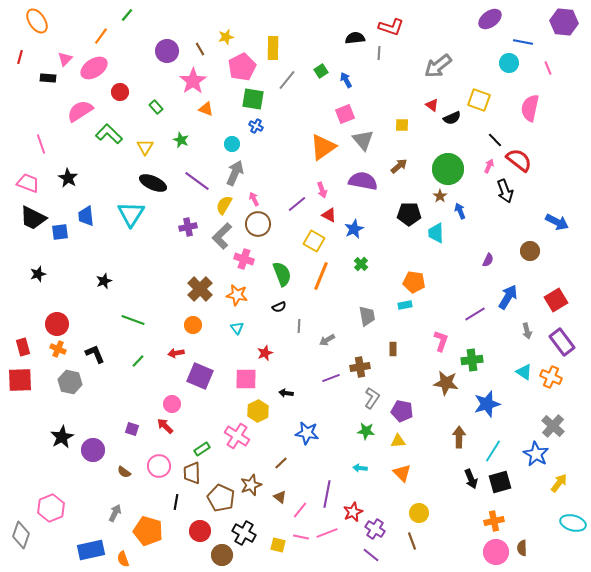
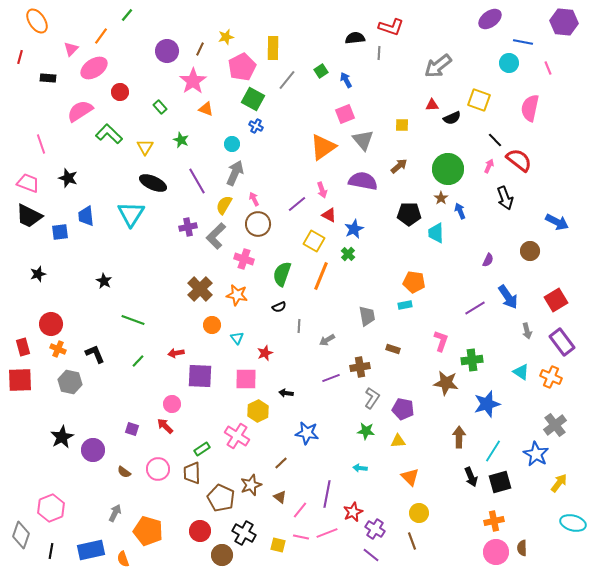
brown line at (200, 49): rotated 56 degrees clockwise
pink triangle at (65, 59): moved 6 px right, 10 px up
green square at (253, 99): rotated 20 degrees clockwise
red triangle at (432, 105): rotated 40 degrees counterclockwise
green rectangle at (156, 107): moved 4 px right
black star at (68, 178): rotated 12 degrees counterclockwise
purple line at (197, 181): rotated 24 degrees clockwise
black arrow at (505, 191): moved 7 px down
brown star at (440, 196): moved 1 px right, 2 px down
black trapezoid at (33, 218): moved 4 px left, 2 px up
gray L-shape at (222, 236): moved 6 px left
green cross at (361, 264): moved 13 px left, 10 px up
green semicircle at (282, 274): rotated 140 degrees counterclockwise
black star at (104, 281): rotated 21 degrees counterclockwise
blue arrow at (508, 297): rotated 115 degrees clockwise
purple line at (475, 314): moved 6 px up
red circle at (57, 324): moved 6 px left
orange circle at (193, 325): moved 19 px right
cyan triangle at (237, 328): moved 10 px down
brown rectangle at (393, 349): rotated 72 degrees counterclockwise
cyan triangle at (524, 372): moved 3 px left
purple square at (200, 376): rotated 20 degrees counterclockwise
purple pentagon at (402, 411): moved 1 px right, 2 px up
gray cross at (553, 426): moved 2 px right, 1 px up; rotated 10 degrees clockwise
pink circle at (159, 466): moved 1 px left, 3 px down
orange triangle at (402, 473): moved 8 px right, 4 px down
black arrow at (471, 479): moved 2 px up
black line at (176, 502): moved 125 px left, 49 px down
